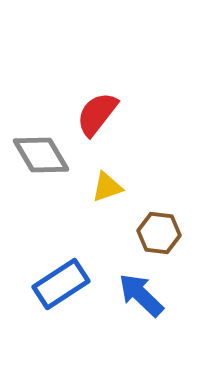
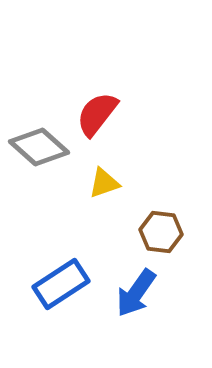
gray diamond: moved 2 px left, 8 px up; rotated 18 degrees counterclockwise
yellow triangle: moved 3 px left, 4 px up
brown hexagon: moved 2 px right, 1 px up
blue arrow: moved 5 px left, 2 px up; rotated 99 degrees counterclockwise
